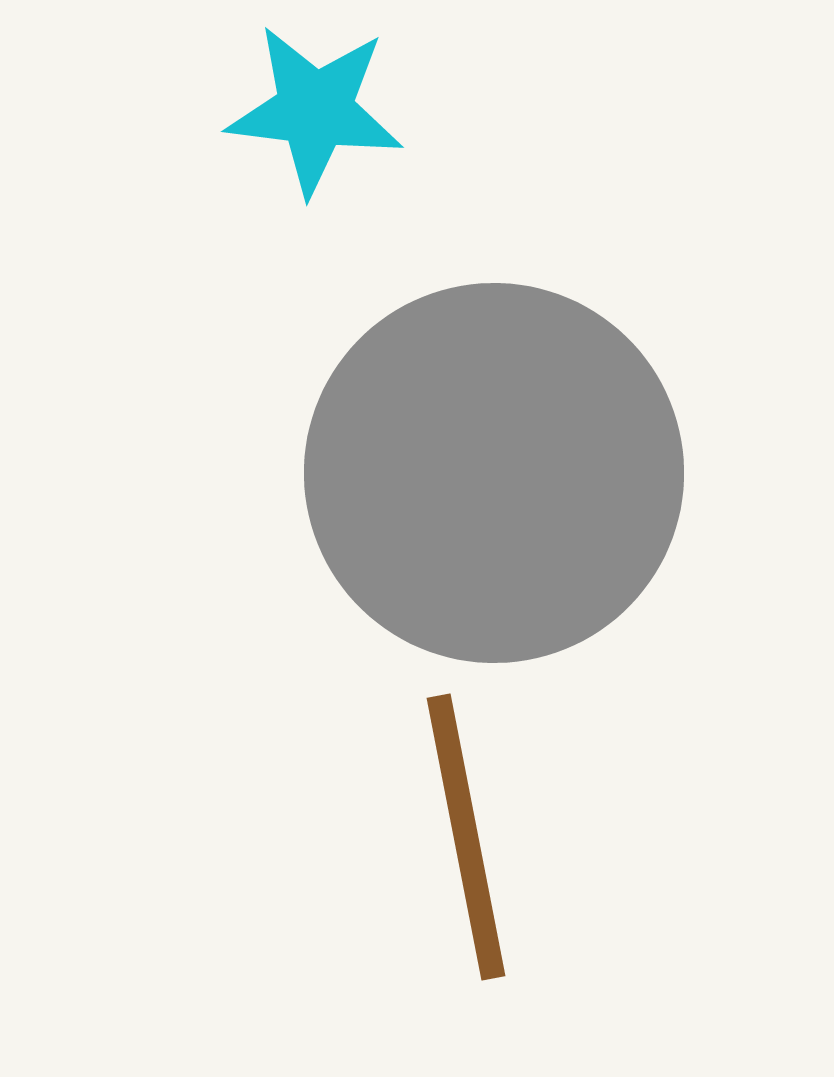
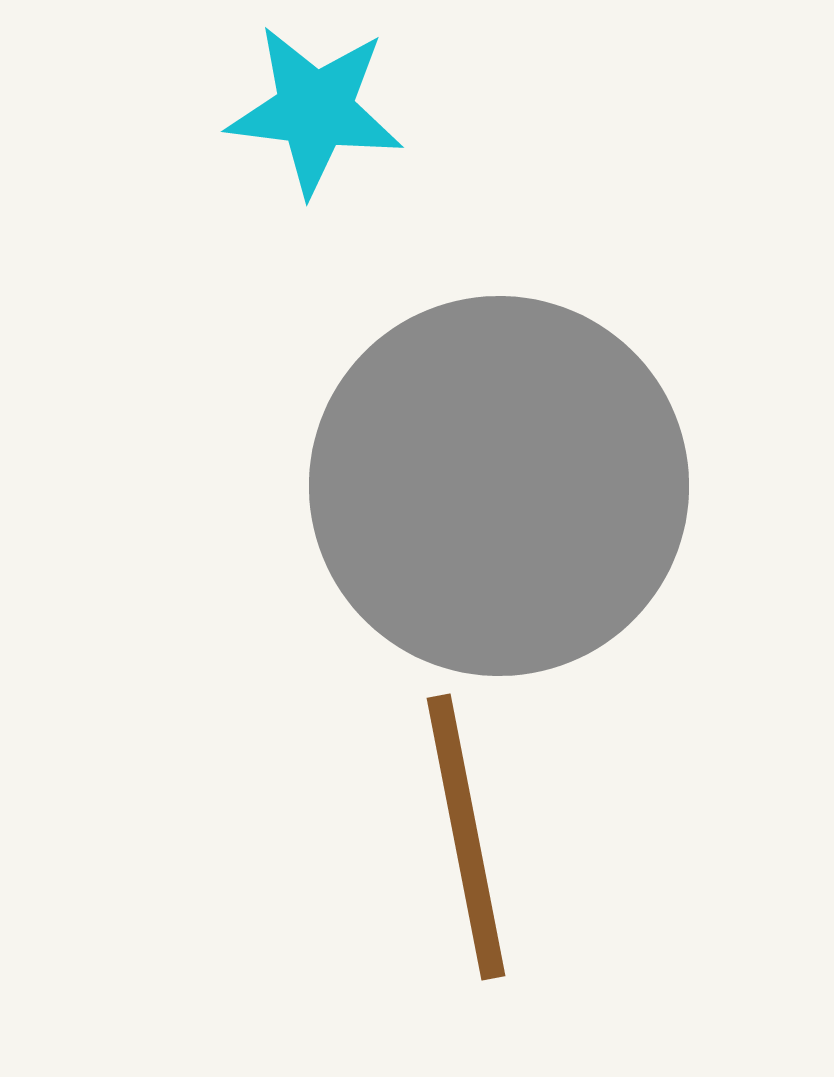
gray circle: moved 5 px right, 13 px down
